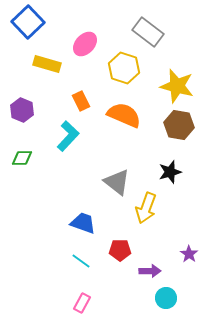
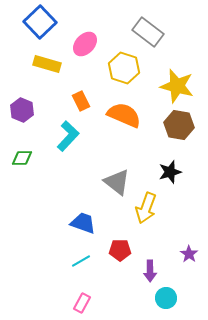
blue square: moved 12 px right
cyan line: rotated 66 degrees counterclockwise
purple arrow: rotated 90 degrees clockwise
